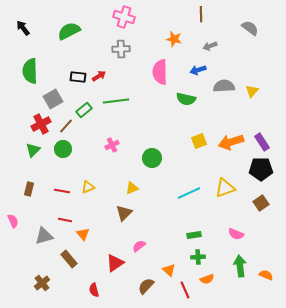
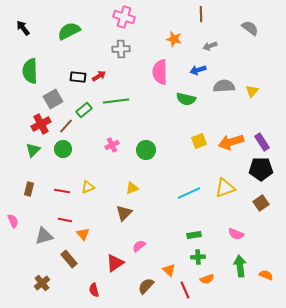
green circle at (152, 158): moved 6 px left, 8 px up
